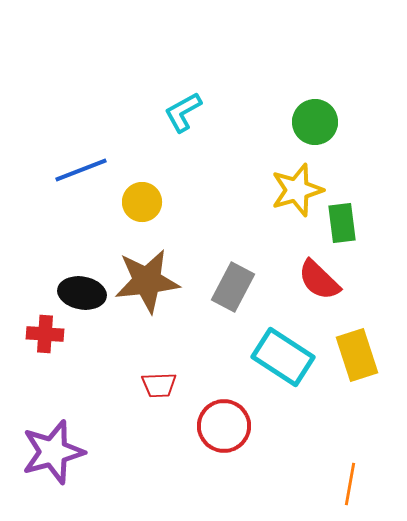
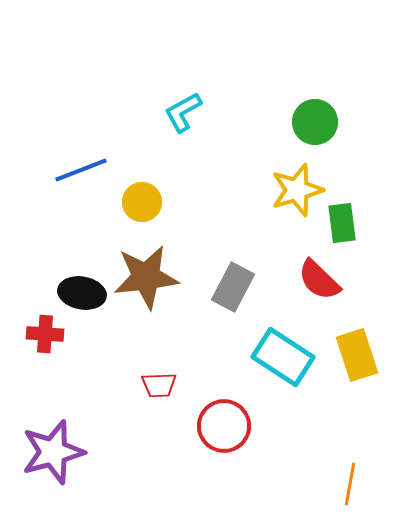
brown star: moved 1 px left, 4 px up
